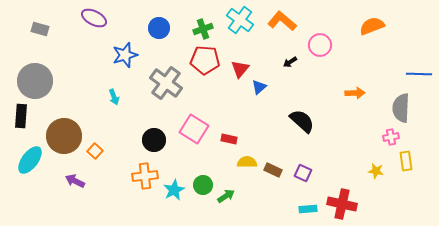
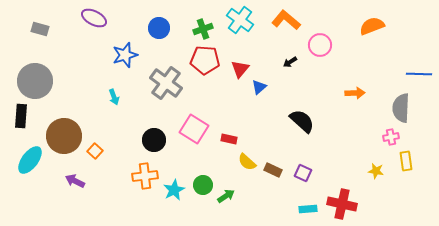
orange L-shape: moved 4 px right, 1 px up
yellow semicircle: rotated 138 degrees counterclockwise
